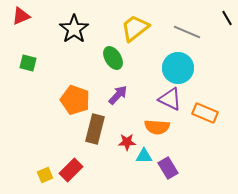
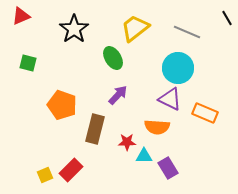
orange pentagon: moved 13 px left, 5 px down
